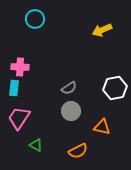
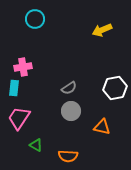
pink cross: moved 3 px right; rotated 12 degrees counterclockwise
orange semicircle: moved 10 px left, 5 px down; rotated 30 degrees clockwise
